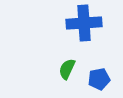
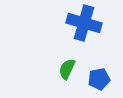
blue cross: rotated 20 degrees clockwise
